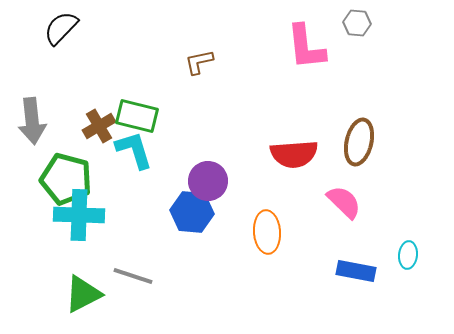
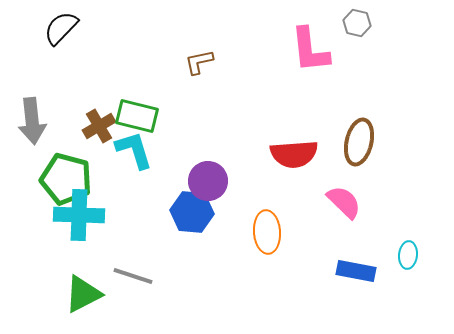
gray hexagon: rotated 8 degrees clockwise
pink L-shape: moved 4 px right, 3 px down
